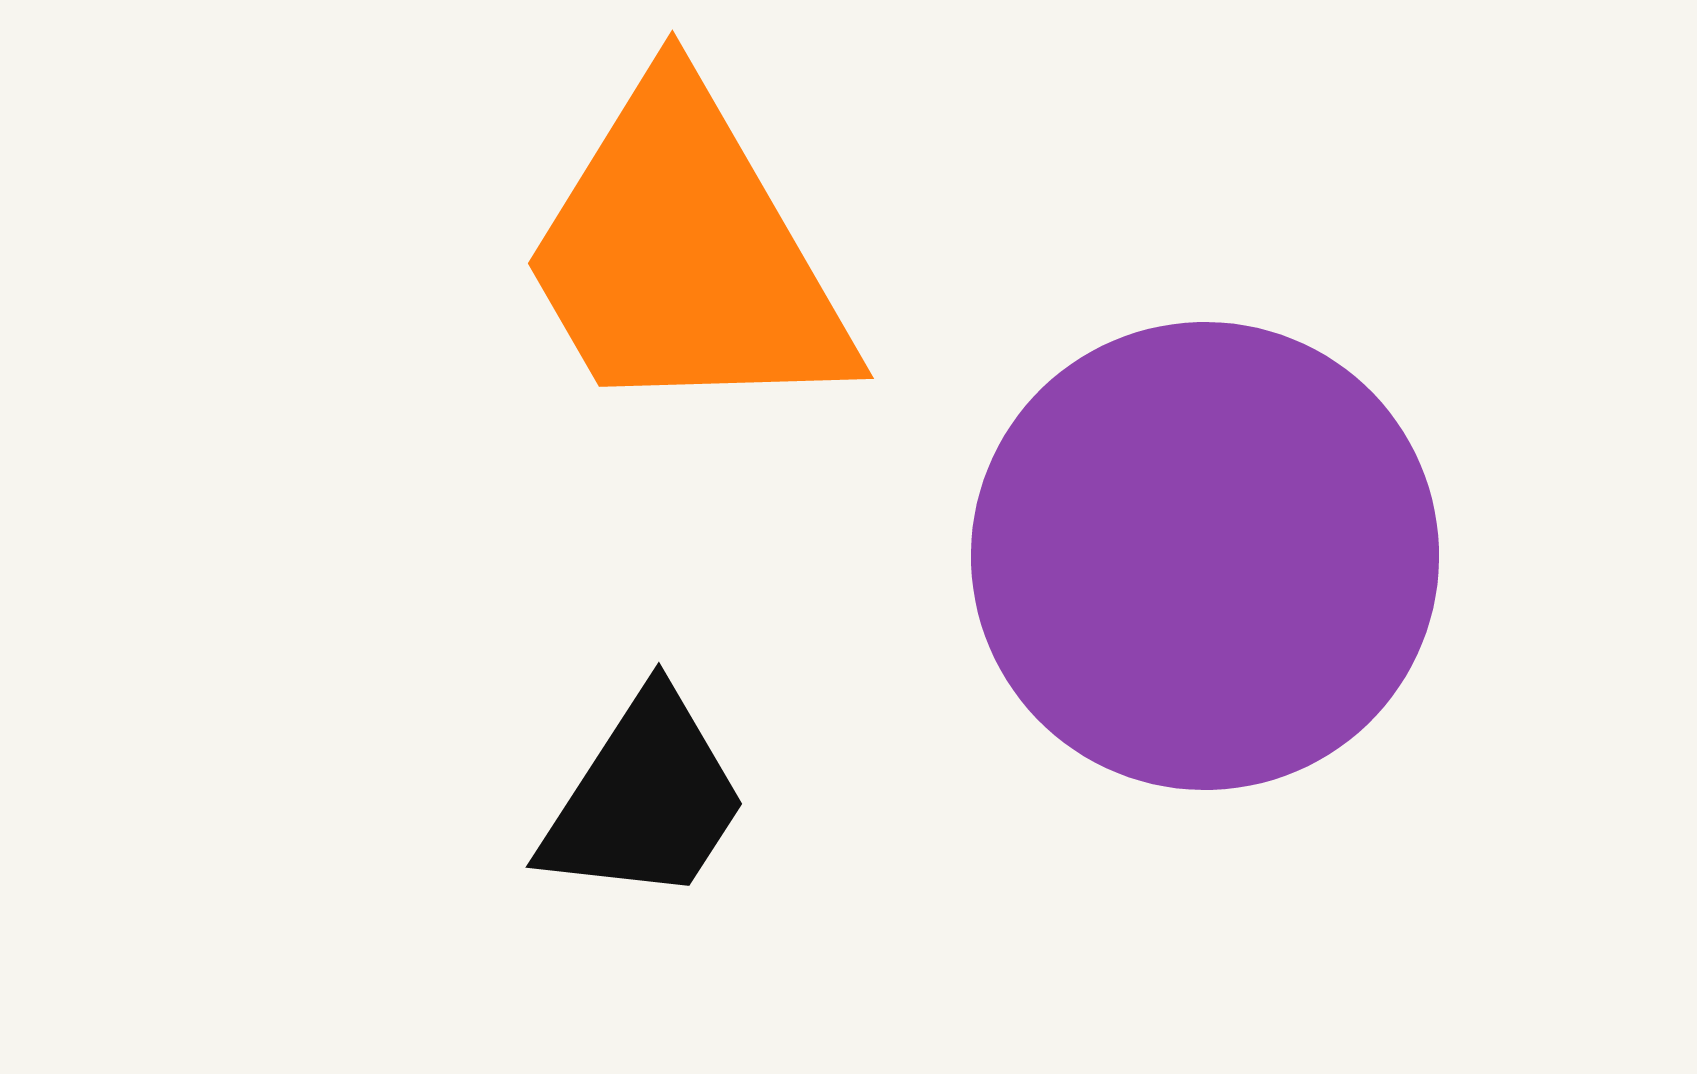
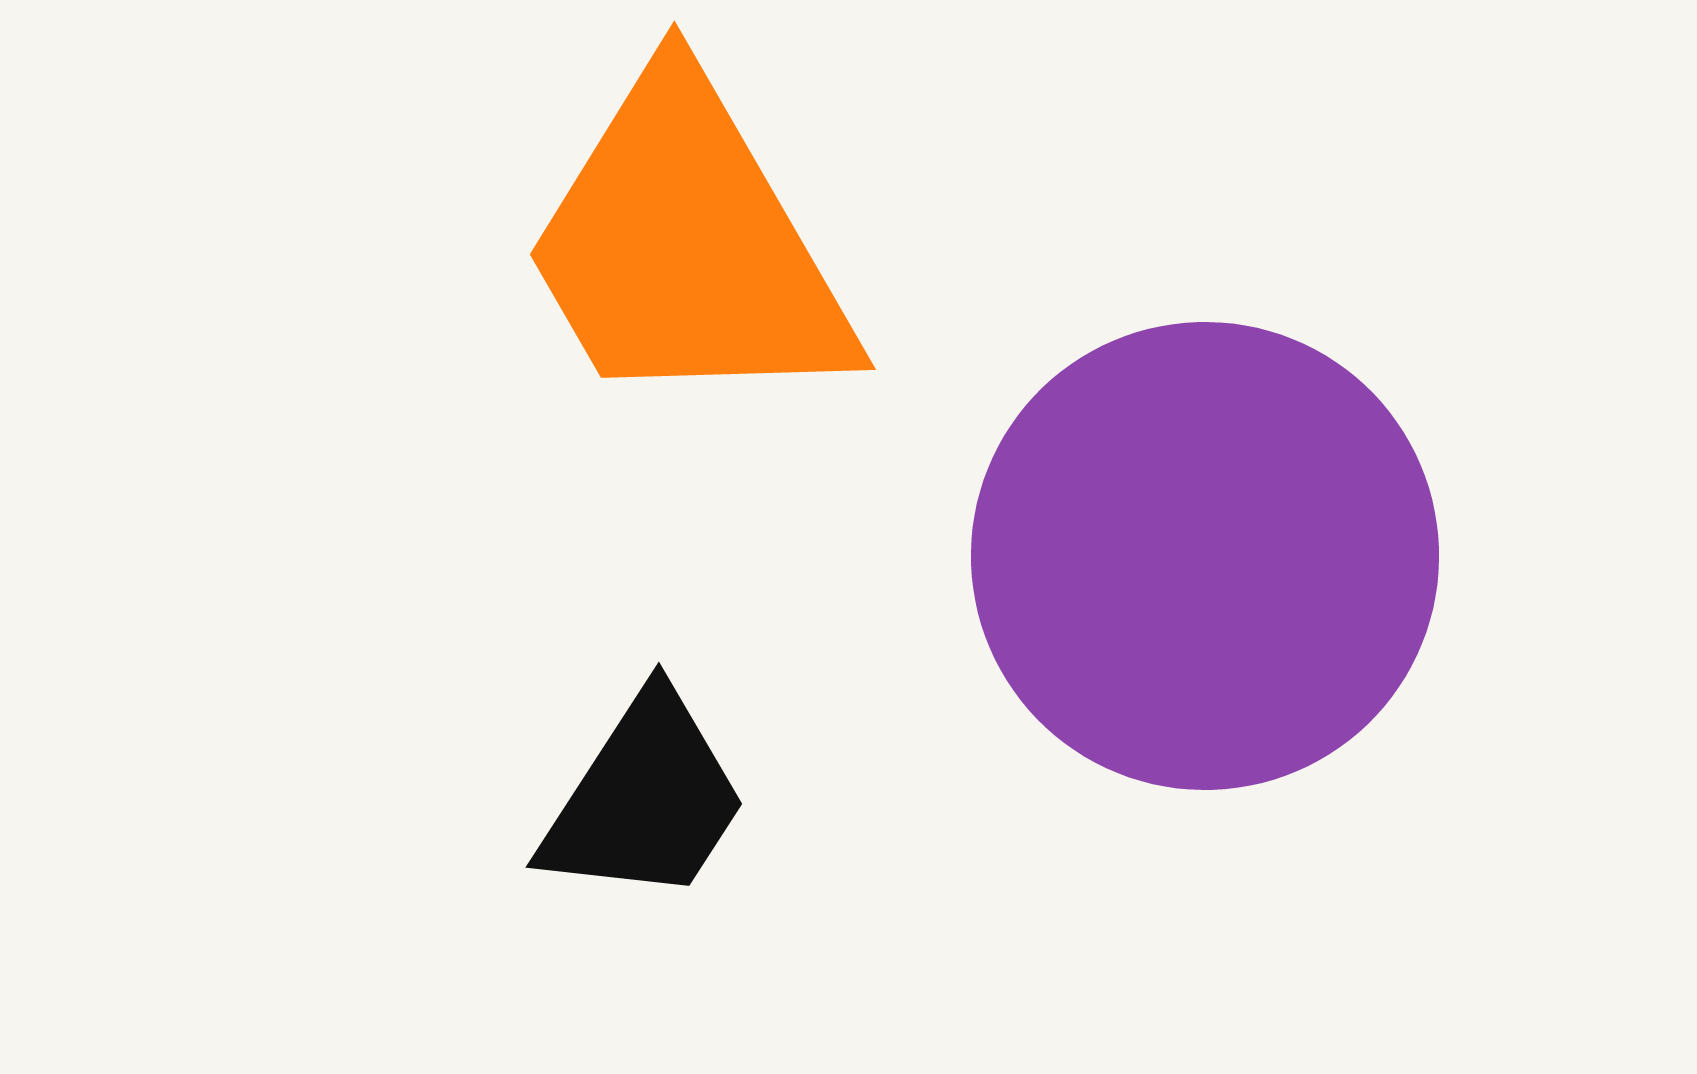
orange trapezoid: moved 2 px right, 9 px up
